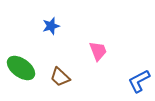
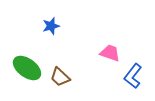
pink trapezoid: moved 12 px right, 2 px down; rotated 50 degrees counterclockwise
green ellipse: moved 6 px right
blue L-shape: moved 6 px left, 5 px up; rotated 25 degrees counterclockwise
